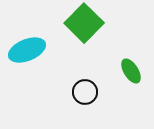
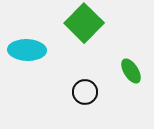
cyan ellipse: rotated 24 degrees clockwise
